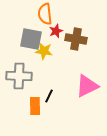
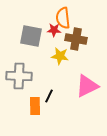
orange semicircle: moved 18 px right, 4 px down
red star: moved 2 px left, 1 px up; rotated 24 degrees clockwise
gray square: moved 3 px up
yellow star: moved 16 px right, 5 px down
